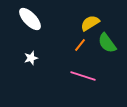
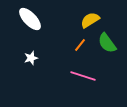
yellow semicircle: moved 3 px up
